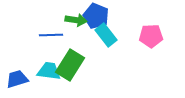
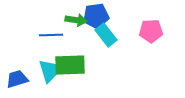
blue pentagon: rotated 30 degrees counterclockwise
pink pentagon: moved 5 px up
green rectangle: rotated 56 degrees clockwise
cyan trapezoid: rotated 65 degrees clockwise
